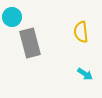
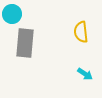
cyan circle: moved 3 px up
gray rectangle: moved 5 px left; rotated 20 degrees clockwise
